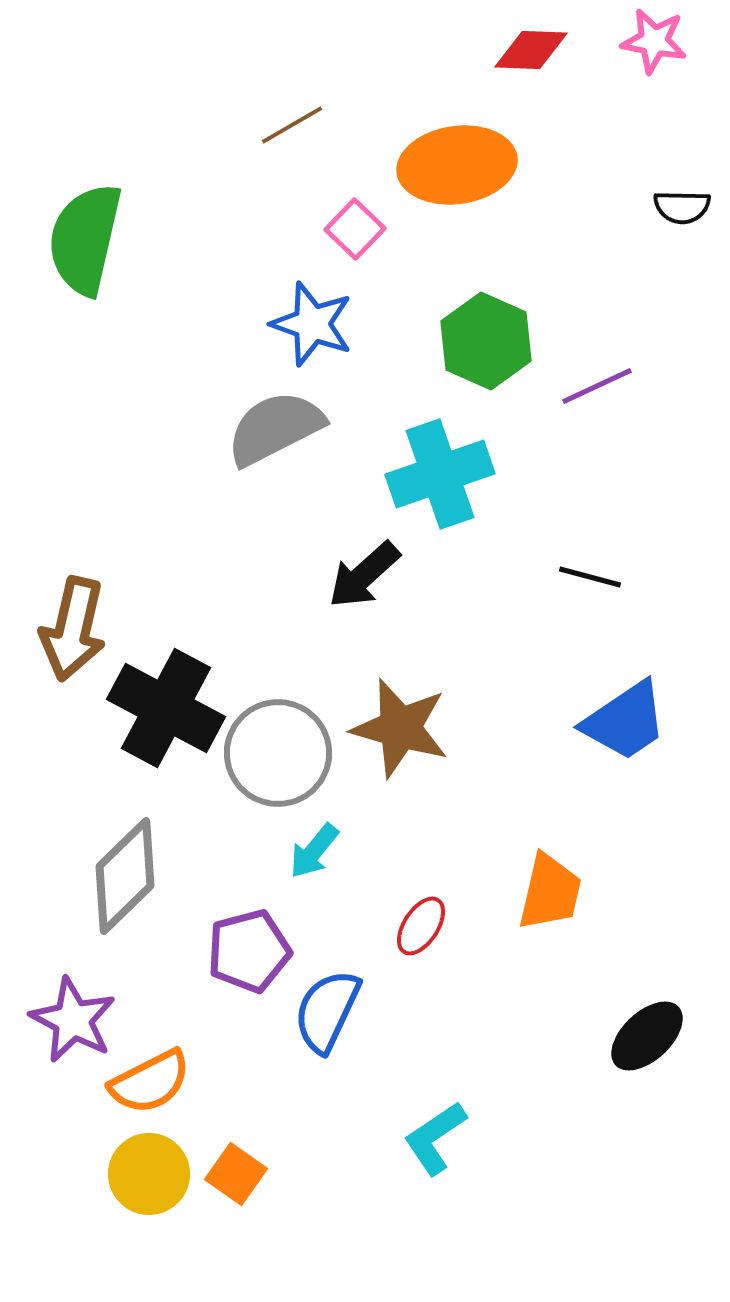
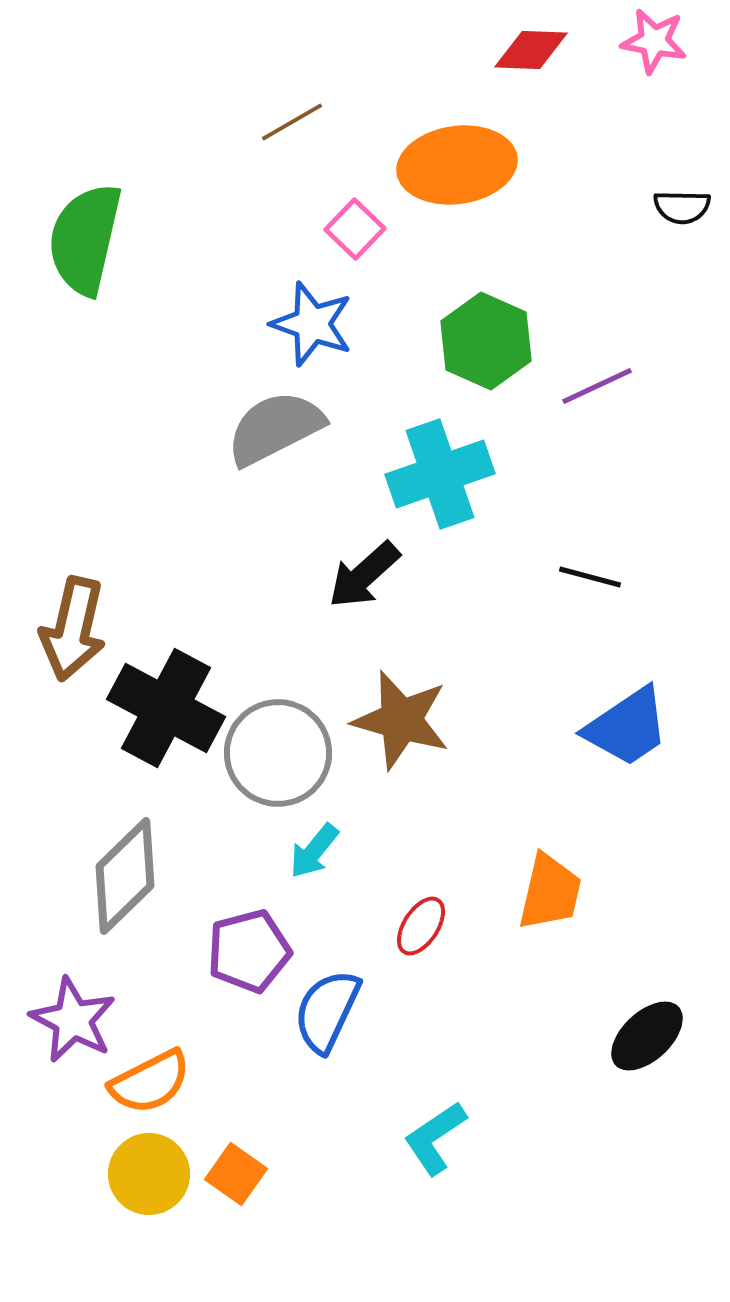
brown line: moved 3 px up
blue trapezoid: moved 2 px right, 6 px down
brown star: moved 1 px right, 8 px up
